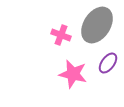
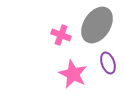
purple ellipse: rotated 55 degrees counterclockwise
pink star: rotated 12 degrees clockwise
